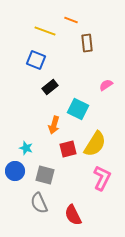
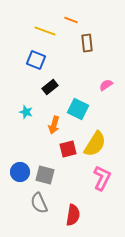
cyan star: moved 36 px up
blue circle: moved 5 px right, 1 px down
red semicircle: rotated 145 degrees counterclockwise
